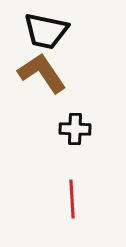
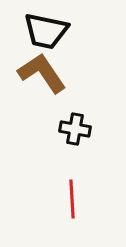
black cross: rotated 8 degrees clockwise
